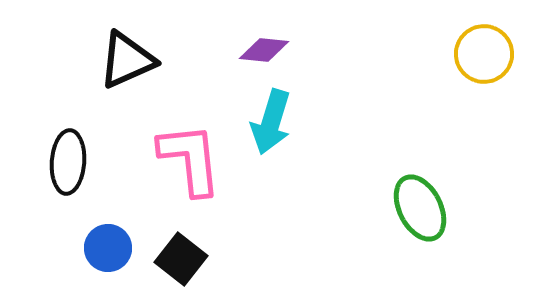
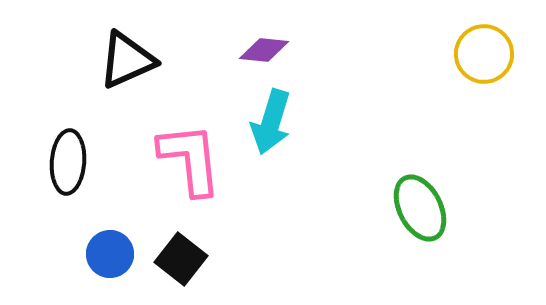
blue circle: moved 2 px right, 6 px down
